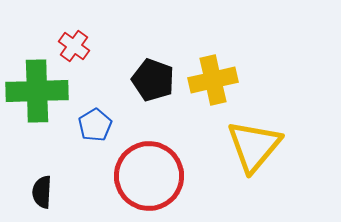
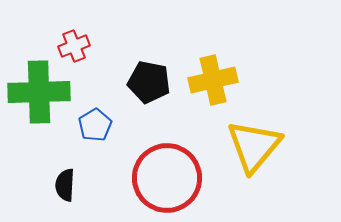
red cross: rotated 32 degrees clockwise
black pentagon: moved 4 px left, 2 px down; rotated 9 degrees counterclockwise
green cross: moved 2 px right, 1 px down
red circle: moved 18 px right, 2 px down
black semicircle: moved 23 px right, 7 px up
